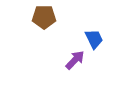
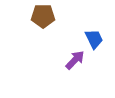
brown pentagon: moved 1 px left, 1 px up
